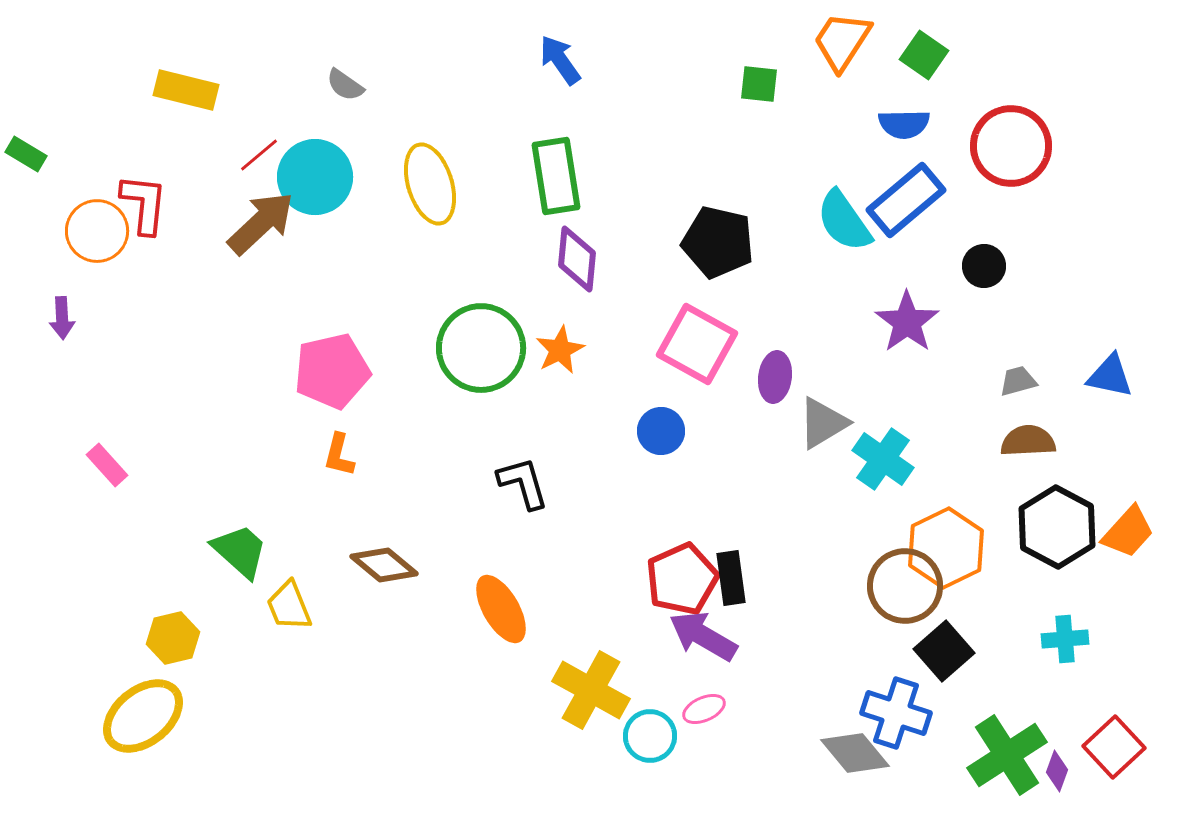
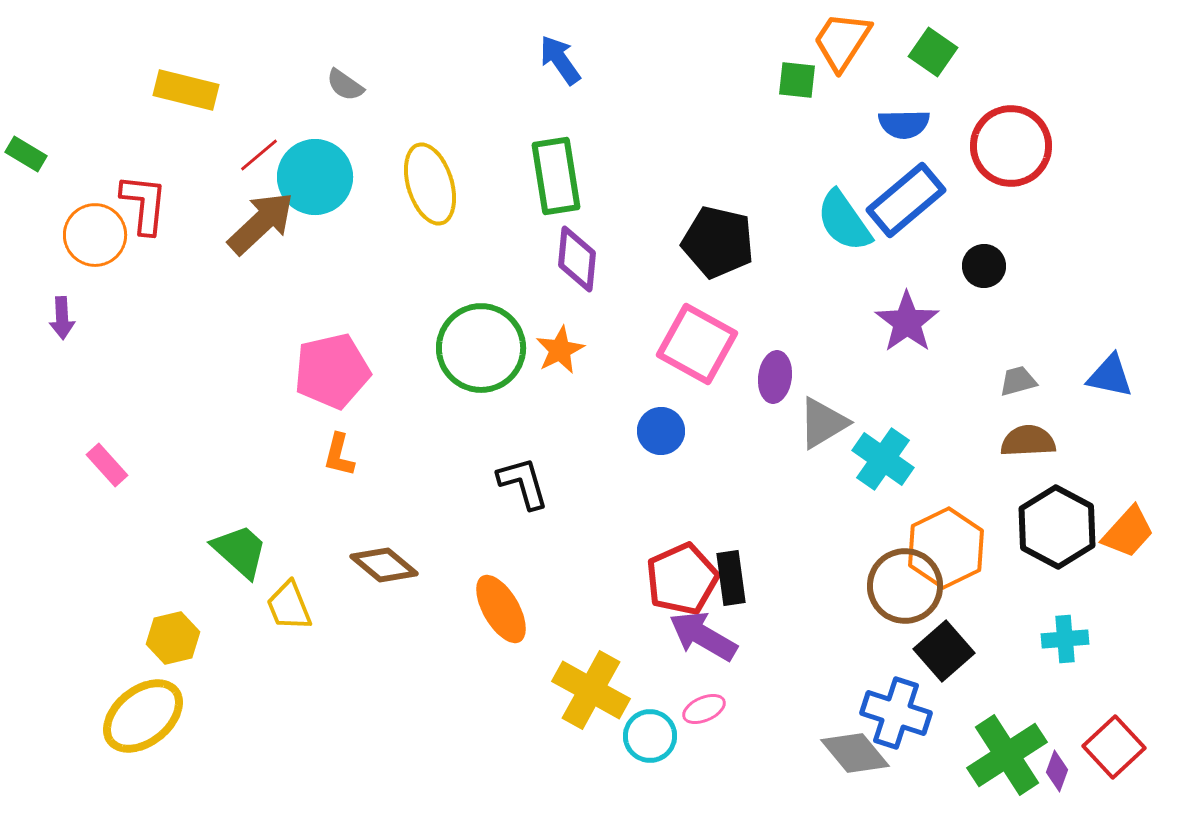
green square at (924, 55): moved 9 px right, 3 px up
green square at (759, 84): moved 38 px right, 4 px up
orange circle at (97, 231): moved 2 px left, 4 px down
